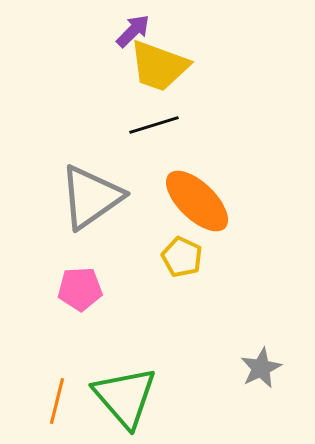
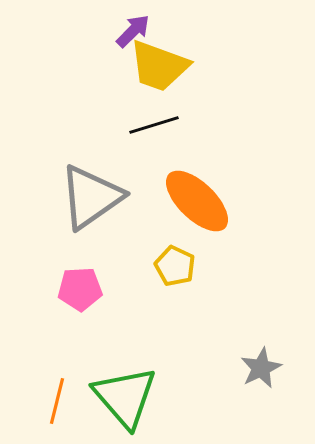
yellow pentagon: moved 7 px left, 9 px down
